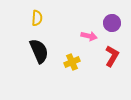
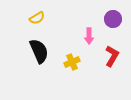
yellow semicircle: rotated 56 degrees clockwise
purple circle: moved 1 px right, 4 px up
pink arrow: rotated 77 degrees clockwise
